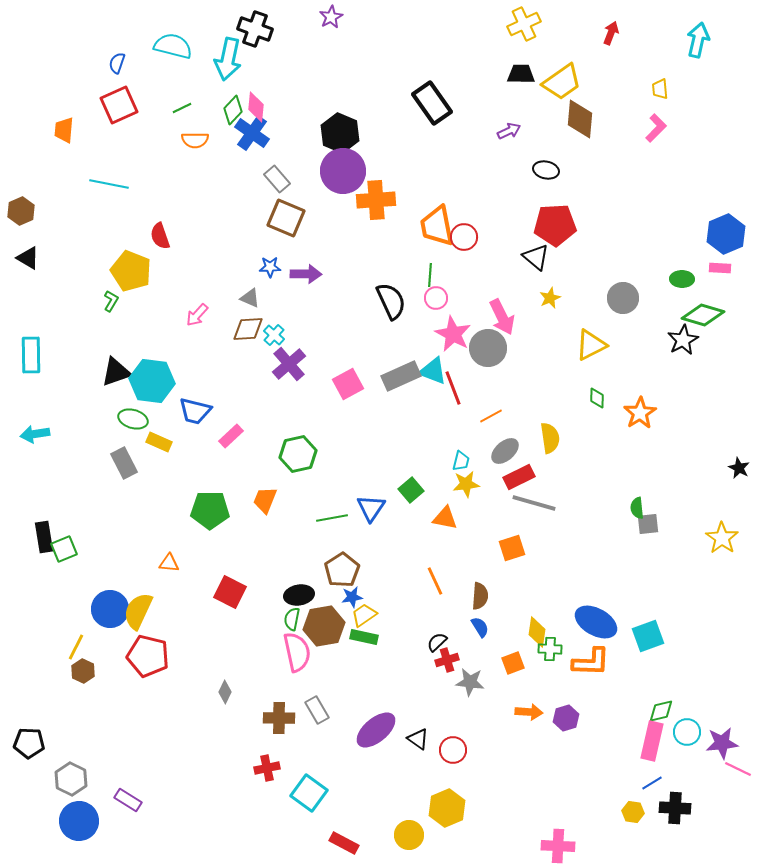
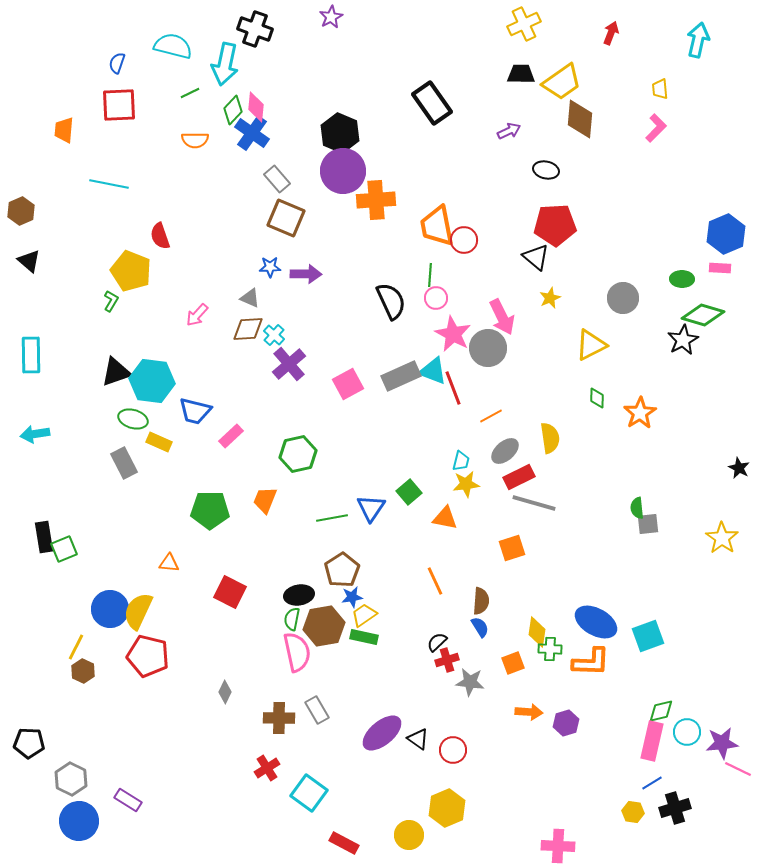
cyan arrow at (228, 59): moved 3 px left, 5 px down
red square at (119, 105): rotated 21 degrees clockwise
green line at (182, 108): moved 8 px right, 15 px up
red circle at (464, 237): moved 3 px down
black triangle at (28, 258): moved 1 px right, 3 px down; rotated 10 degrees clockwise
green square at (411, 490): moved 2 px left, 2 px down
brown semicircle at (480, 596): moved 1 px right, 5 px down
purple hexagon at (566, 718): moved 5 px down
purple ellipse at (376, 730): moved 6 px right, 3 px down
red cross at (267, 768): rotated 20 degrees counterclockwise
black cross at (675, 808): rotated 20 degrees counterclockwise
